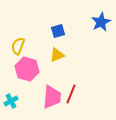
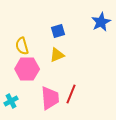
yellow semicircle: moved 4 px right; rotated 36 degrees counterclockwise
pink hexagon: rotated 15 degrees counterclockwise
pink trapezoid: moved 2 px left, 1 px down; rotated 10 degrees counterclockwise
